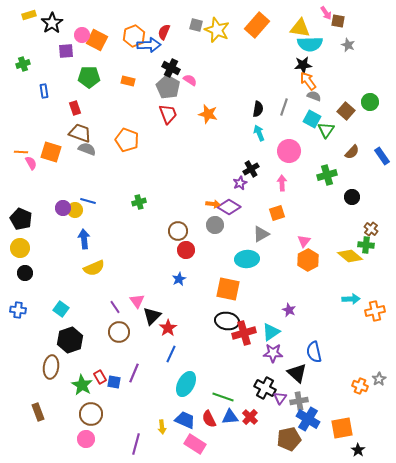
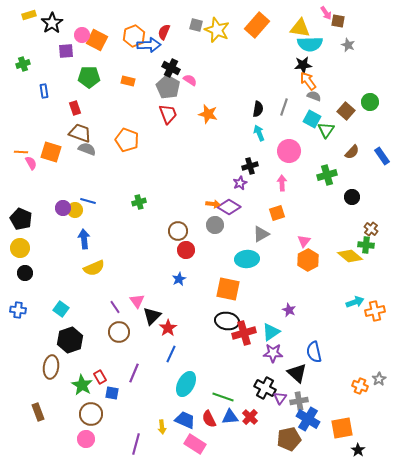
black cross at (251, 169): moved 1 px left, 3 px up; rotated 14 degrees clockwise
cyan arrow at (351, 299): moved 4 px right, 3 px down; rotated 18 degrees counterclockwise
blue square at (114, 382): moved 2 px left, 11 px down
